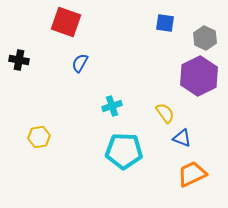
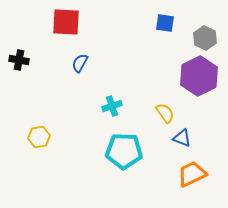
red square: rotated 16 degrees counterclockwise
